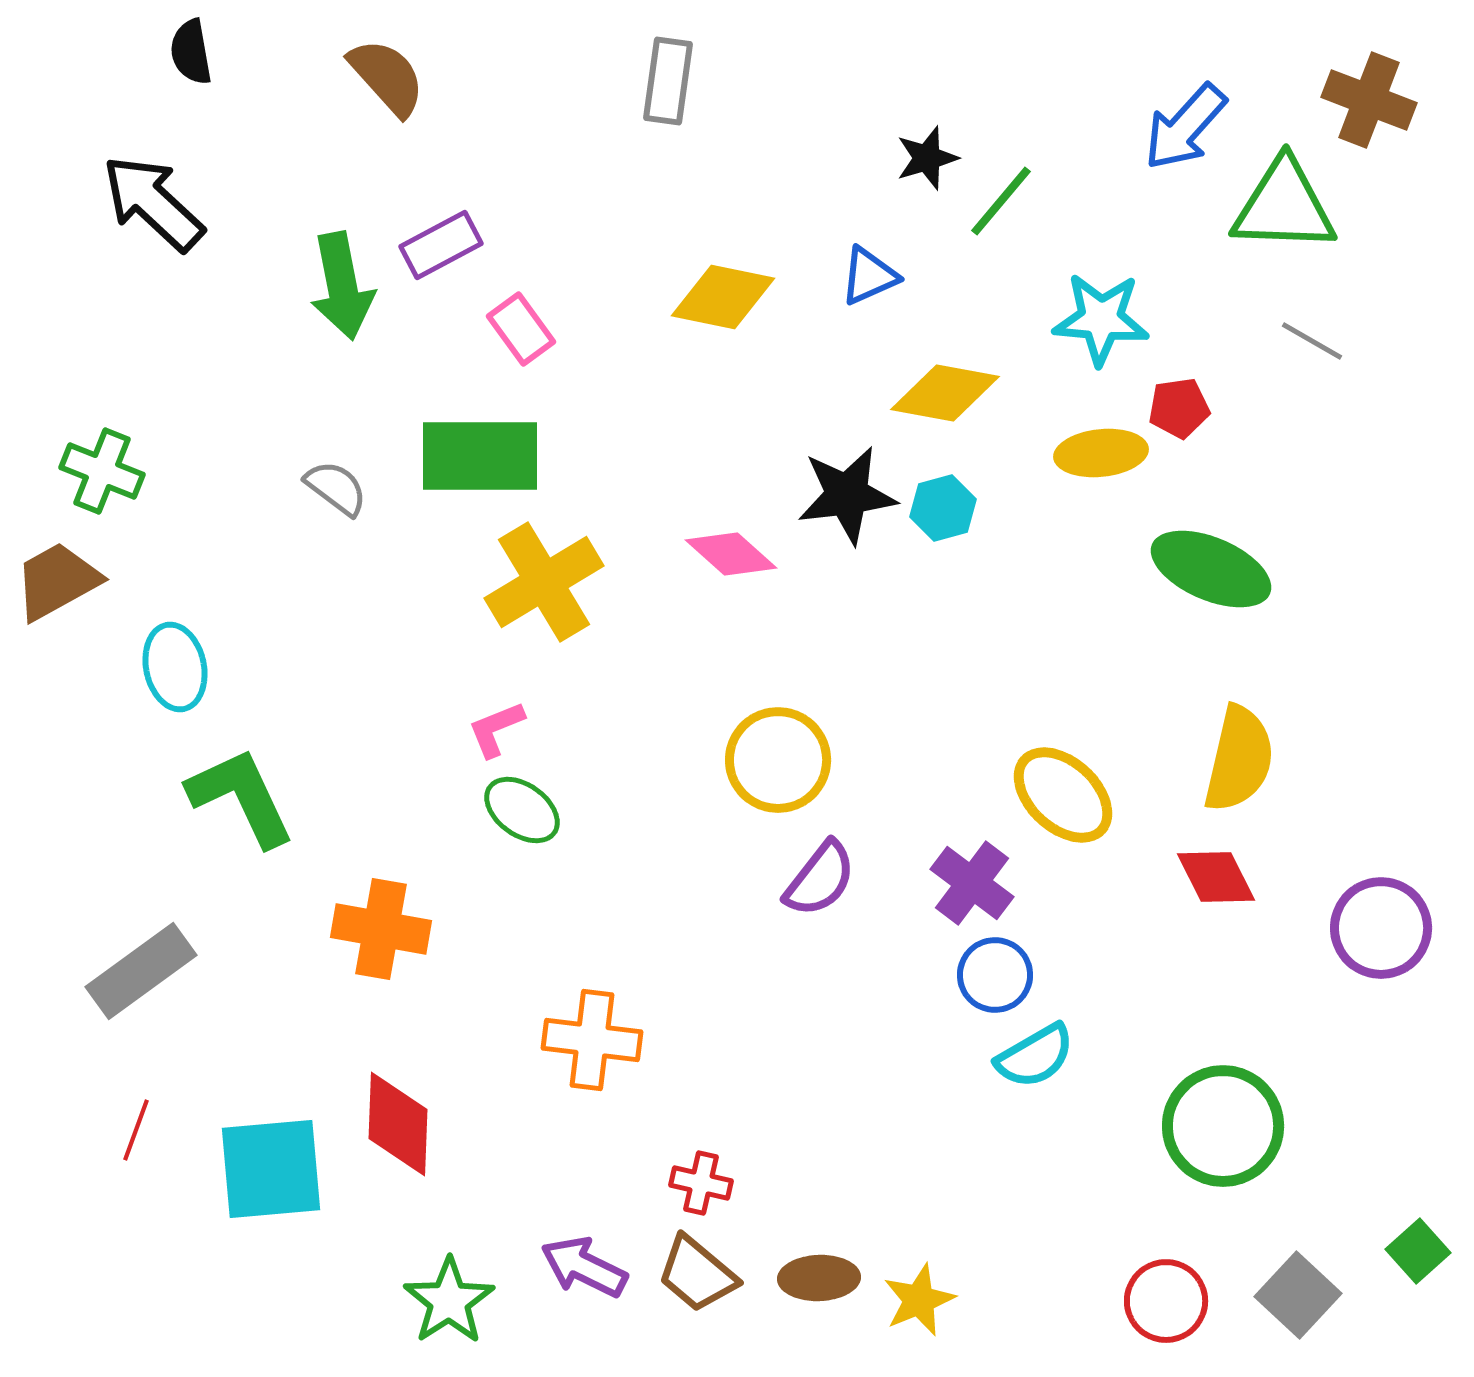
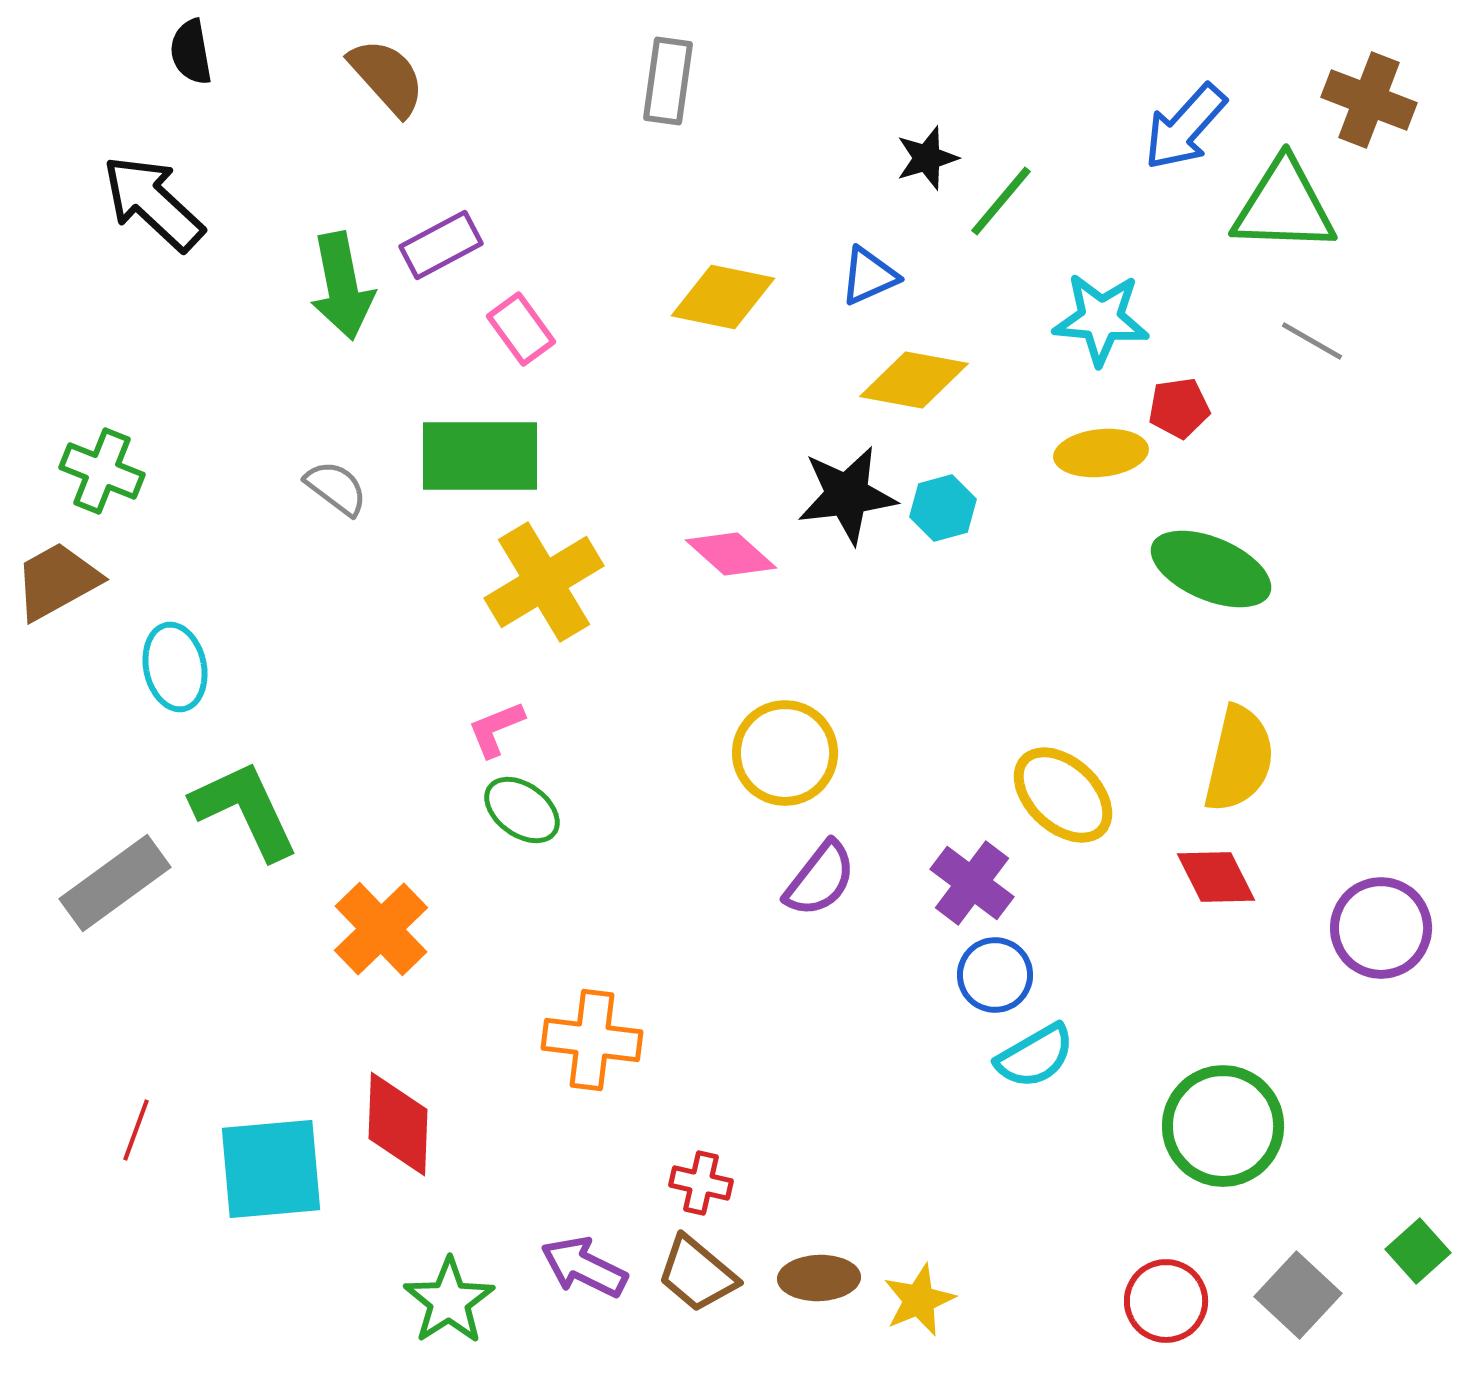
yellow diamond at (945, 393): moved 31 px left, 13 px up
yellow circle at (778, 760): moved 7 px right, 7 px up
green L-shape at (241, 797): moved 4 px right, 13 px down
orange cross at (381, 929): rotated 36 degrees clockwise
gray rectangle at (141, 971): moved 26 px left, 88 px up
